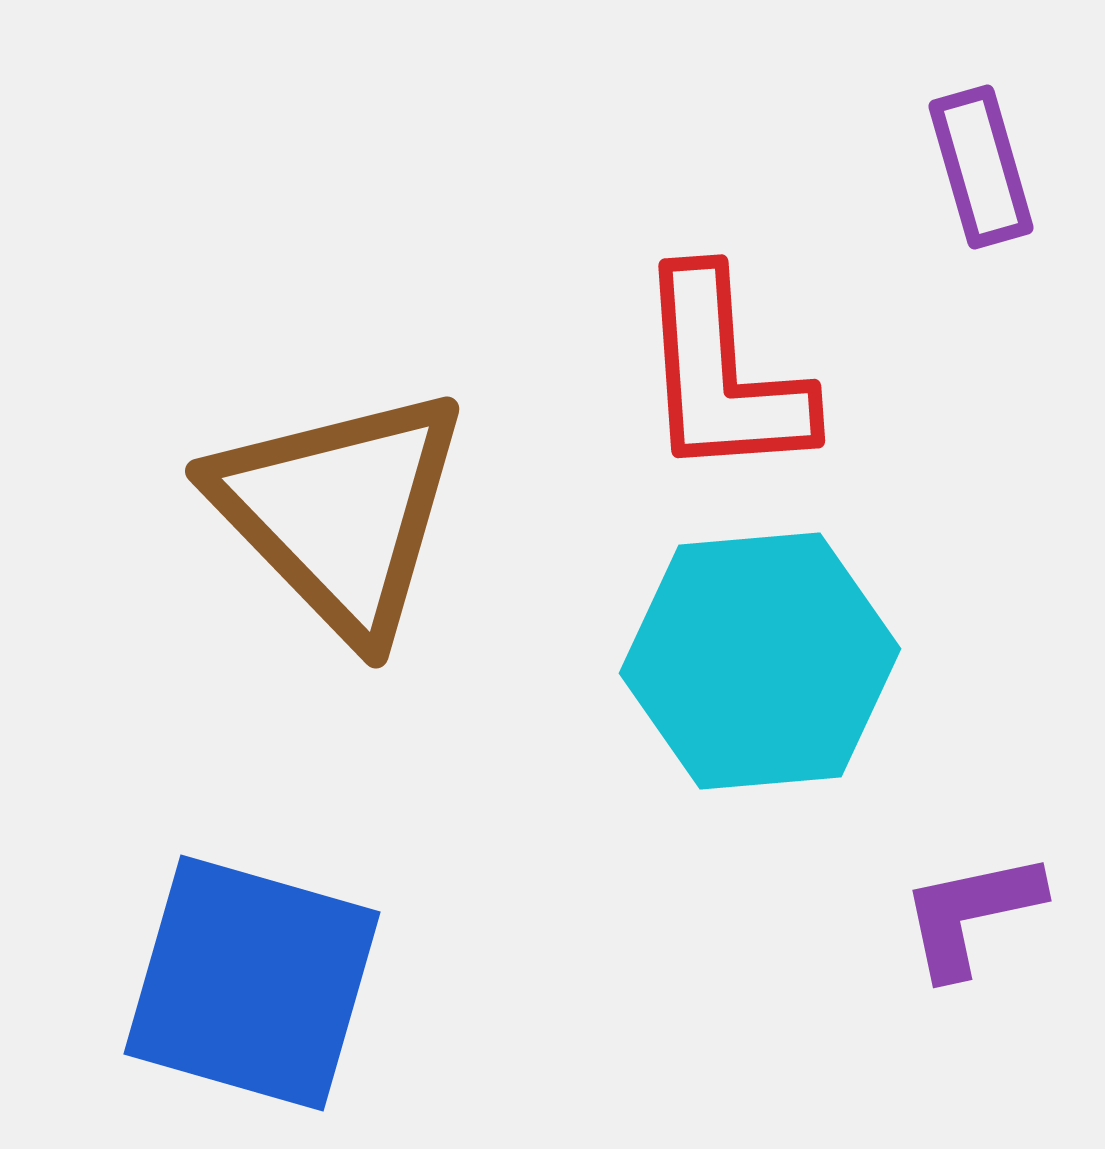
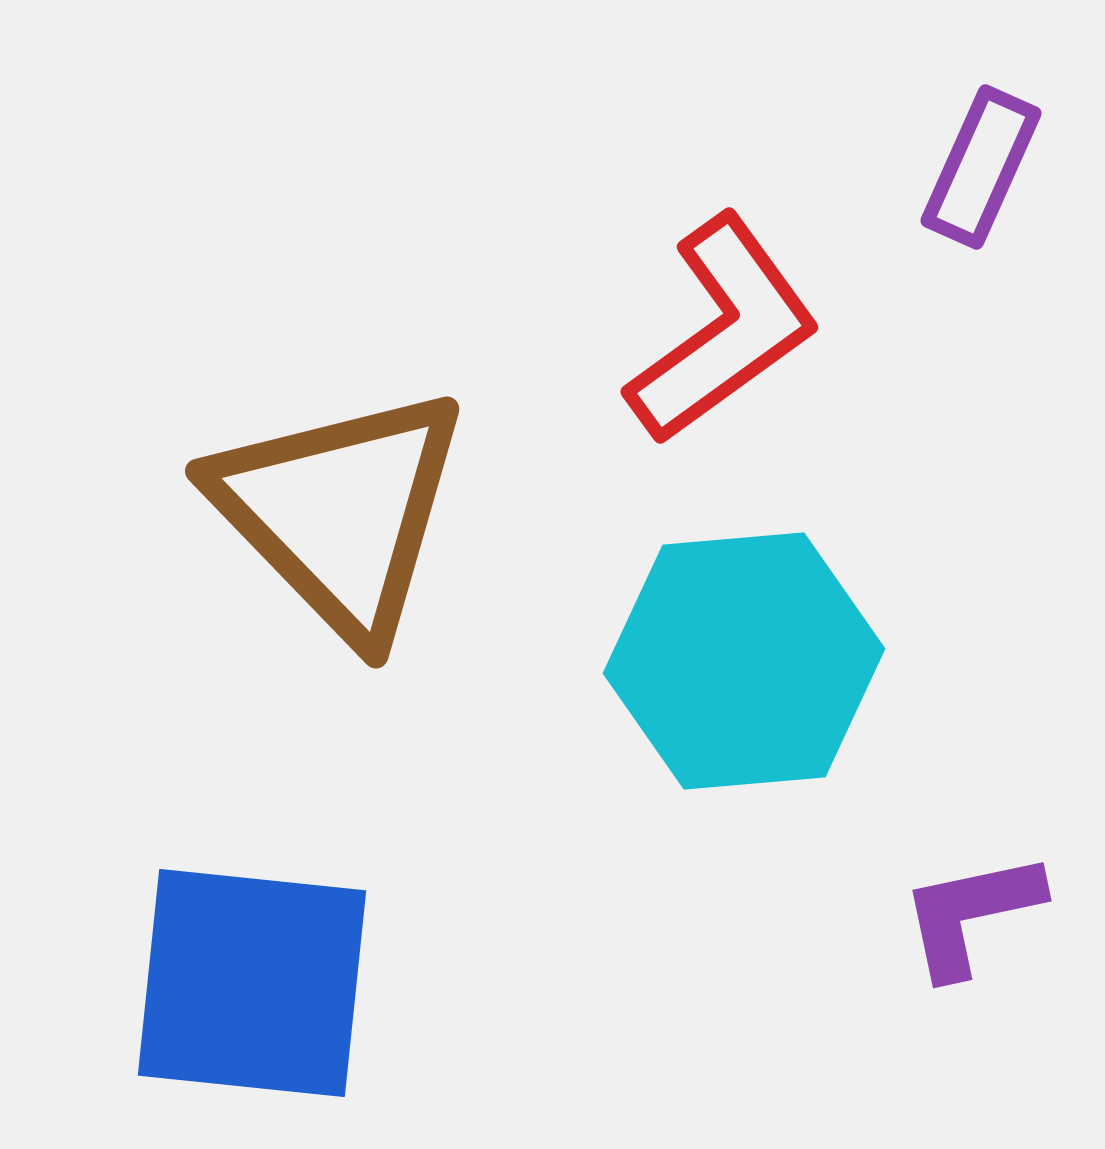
purple rectangle: rotated 40 degrees clockwise
red L-shape: moved 45 px up; rotated 122 degrees counterclockwise
cyan hexagon: moved 16 px left
blue square: rotated 10 degrees counterclockwise
